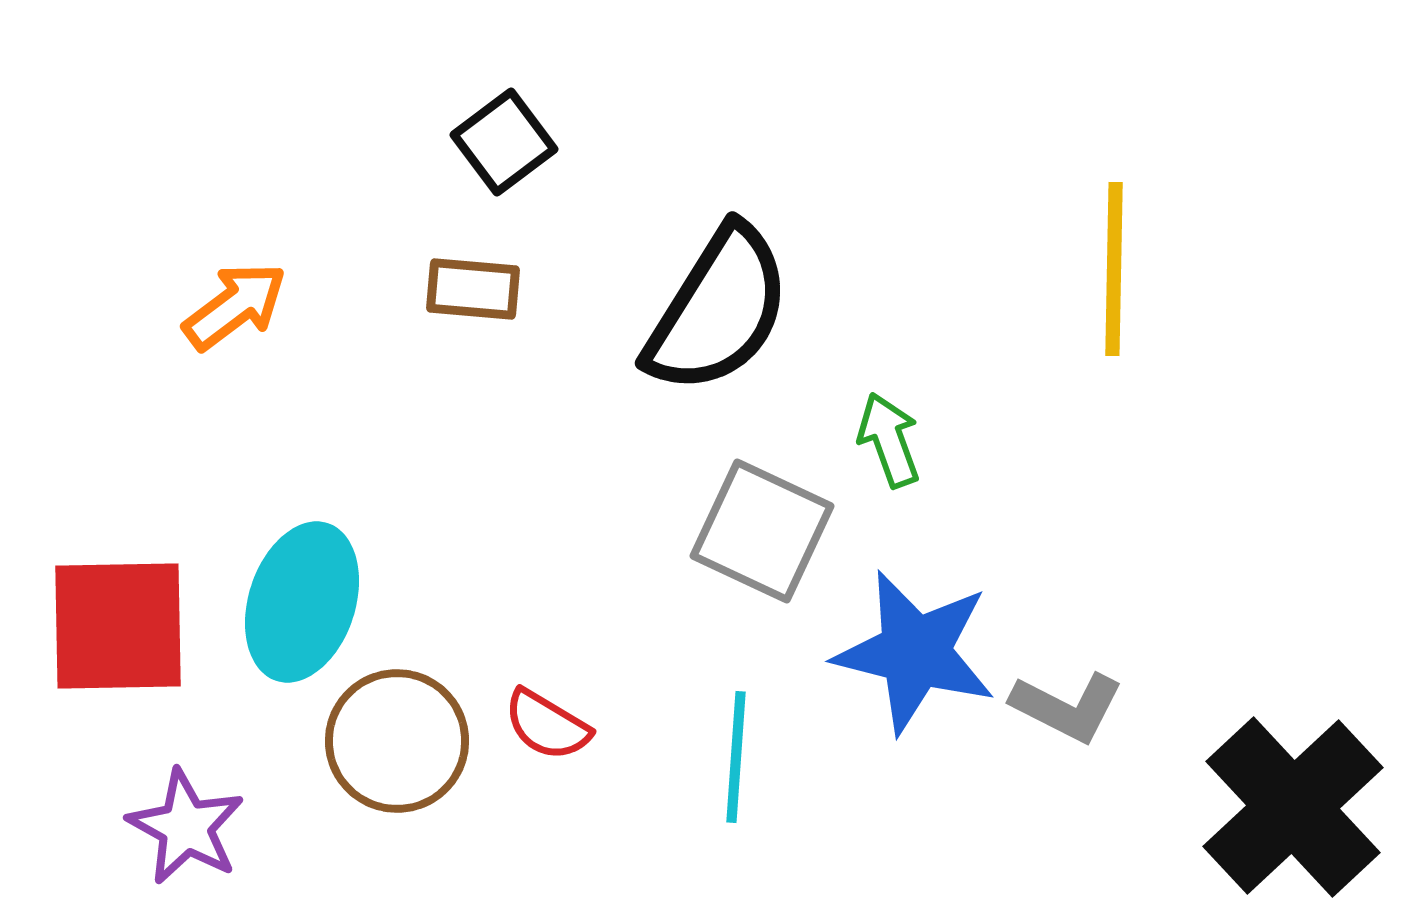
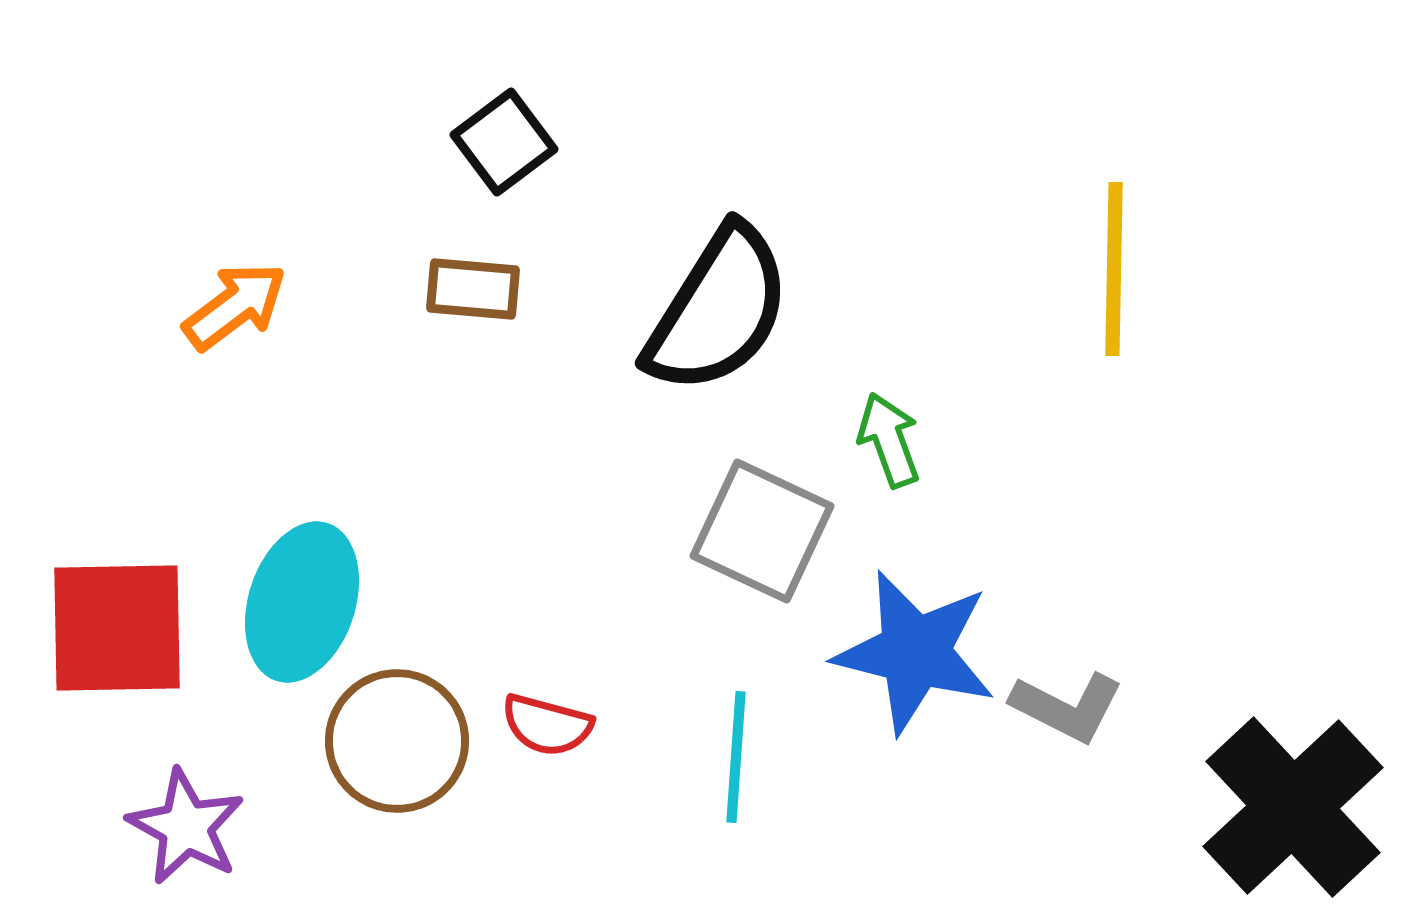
red square: moved 1 px left, 2 px down
red semicircle: rotated 16 degrees counterclockwise
